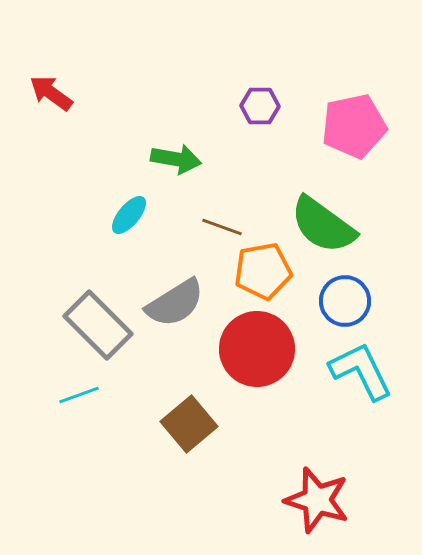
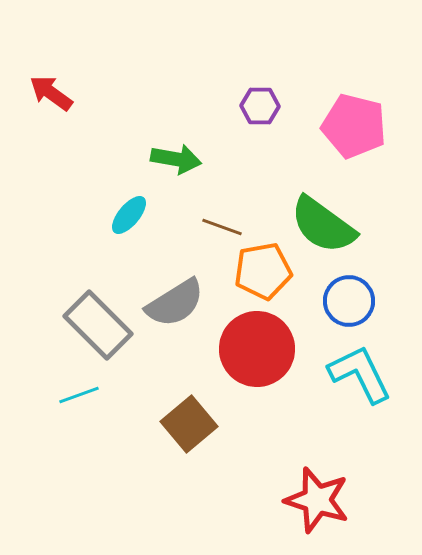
pink pentagon: rotated 26 degrees clockwise
blue circle: moved 4 px right
cyan L-shape: moved 1 px left, 3 px down
